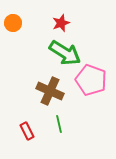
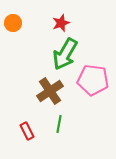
green arrow: moved 1 px down; rotated 88 degrees clockwise
pink pentagon: moved 2 px right; rotated 12 degrees counterclockwise
brown cross: rotated 32 degrees clockwise
green line: rotated 24 degrees clockwise
